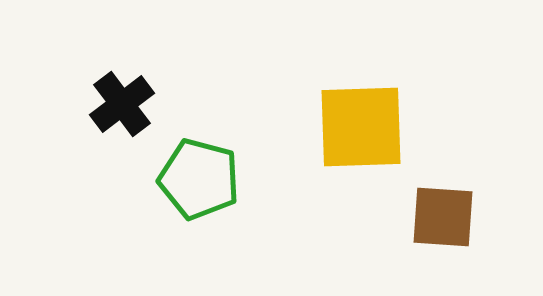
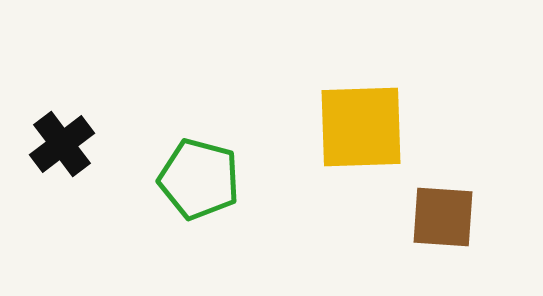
black cross: moved 60 px left, 40 px down
